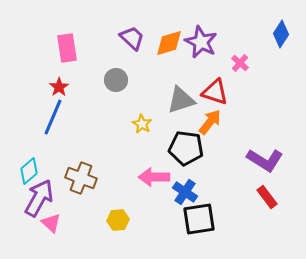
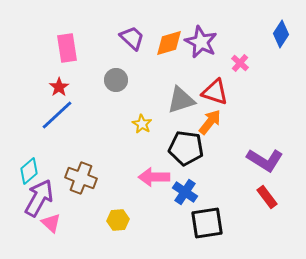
blue line: moved 4 px right, 2 px up; rotated 24 degrees clockwise
black square: moved 8 px right, 4 px down
